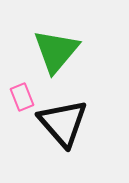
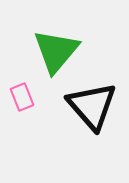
black triangle: moved 29 px right, 17 px up
